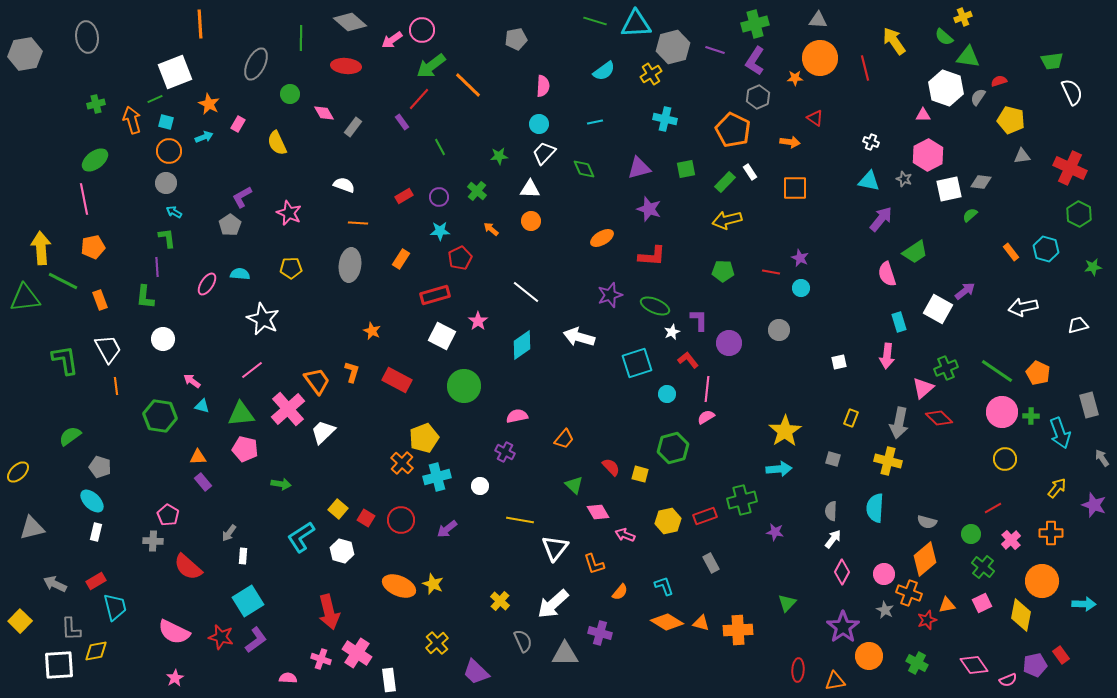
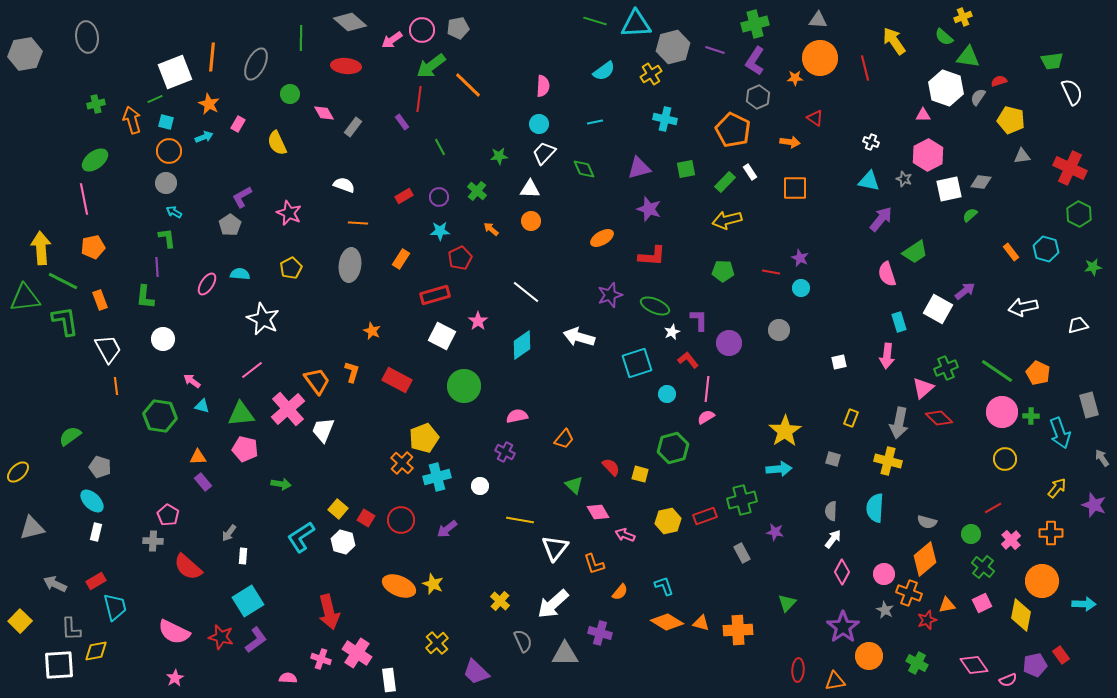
orange line at (200, 24): moved 12 px right, 33 px down; rotated 8 degrees clockwise
gray pentagon at (516, 39): moved 58 px left, 11 px up
red line at (419, 99): rotated 35 degrees counterclockwise
yellow pentagon at (291, 268): rotated 25 degrees counterclockwise
green L-shape at (65, 360): moved 39 px up
white trapezoid at (323, 432): moved 2 px up; rotated 24 degrees counterclockwise
white hexagon at (342, 551): moved 1 px right, 9 px up
gray rectangle at (711, 563): moved 31 px right, 10 px up
